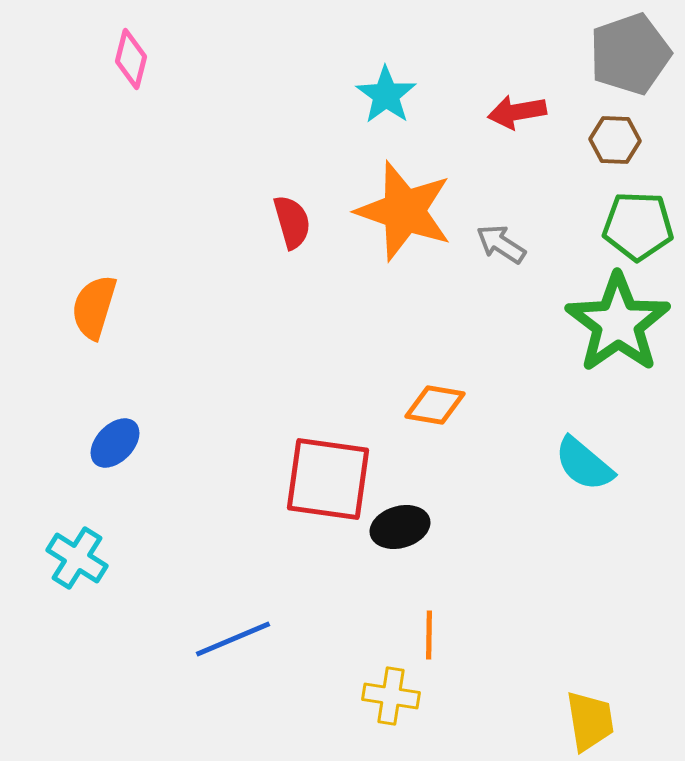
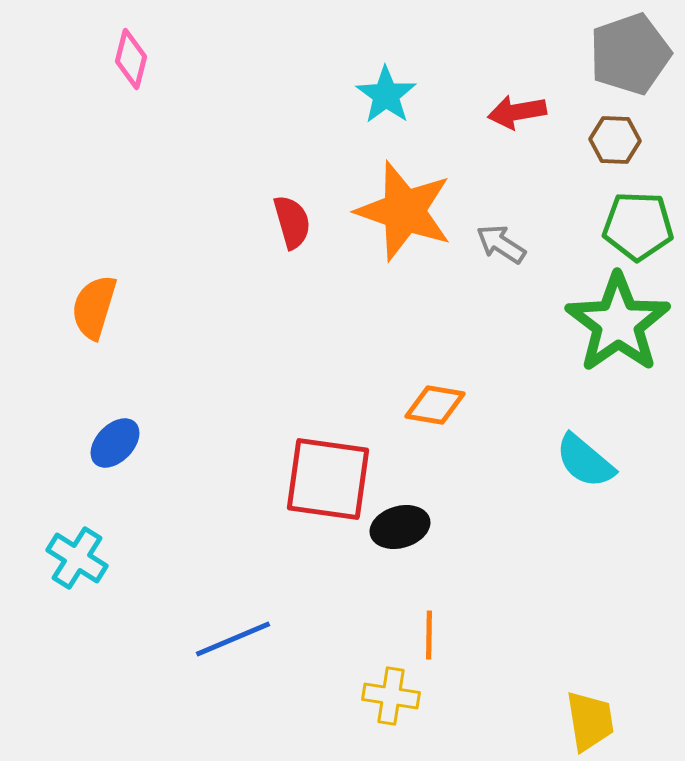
cyan semicircle: moved 1 px right, 3 px up
